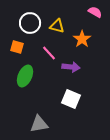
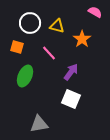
purple arrow: moved 5 px down; rotated 60 degrees counterclockwise
